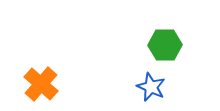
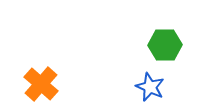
blue star: moved 1 px left
